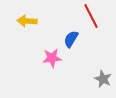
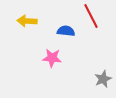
blue semicircle: moved 5 px left, 8 px up; rotated 66 degrees clockwise
pink star: rotated 12 degrees clockwise
gray star: rotated 24 degrees clockwise
